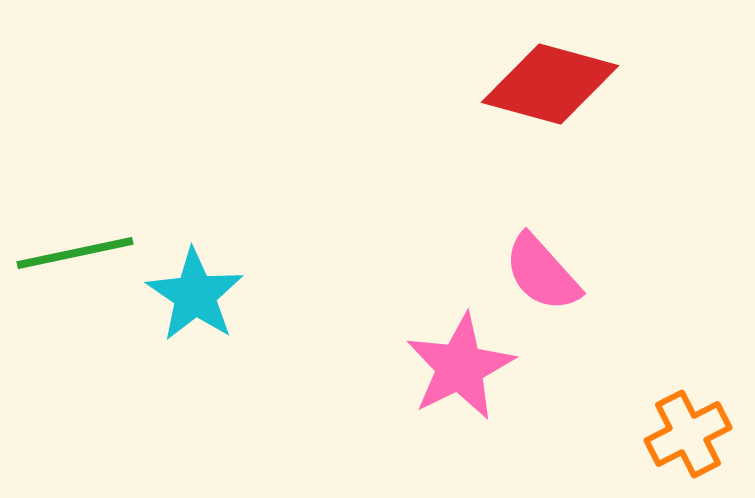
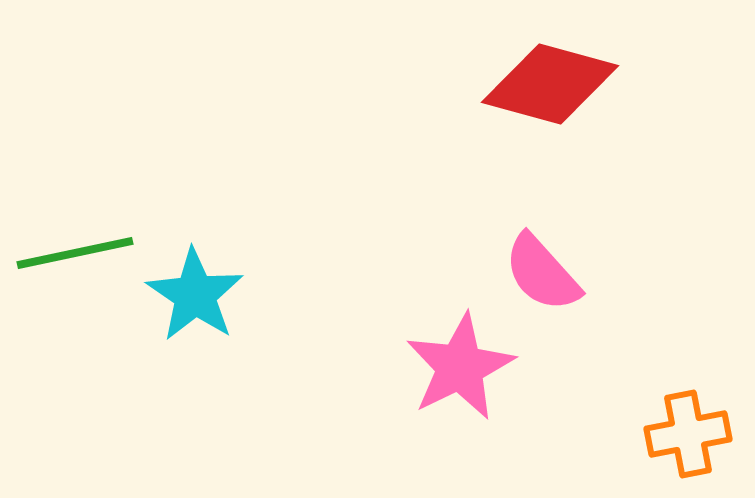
orange cross: rotated 16 degrees clockwise
